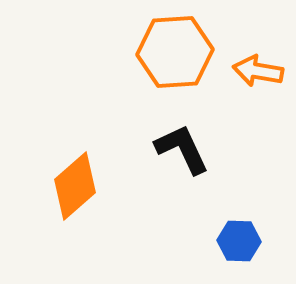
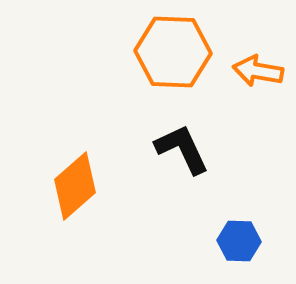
orange hexagon: moved 2 px left; rotated 6 degrees clockwise
